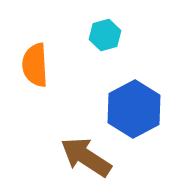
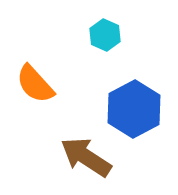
cyan hexagon: rotated 20 degrees counterclockwise
orange semicircle: moved 19 px down; rotated 39 degrees counterclockwise
